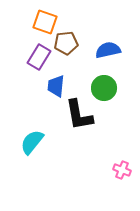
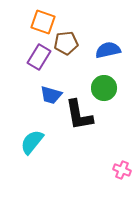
orange square: moved 2 px left
blue trapezoid: moved 5 px left, 9 px down; rotated 80 degrees counterclockwise
